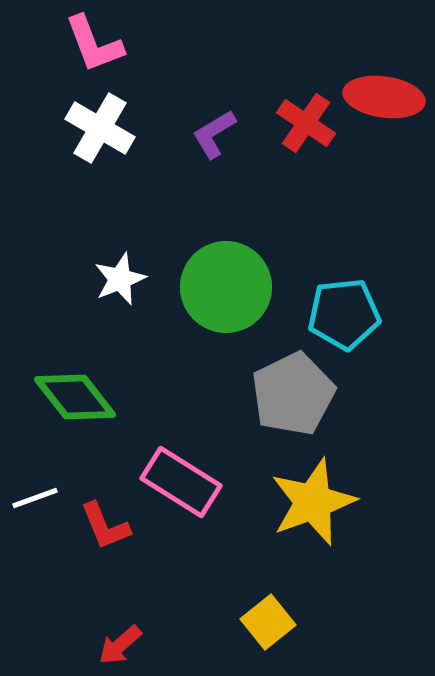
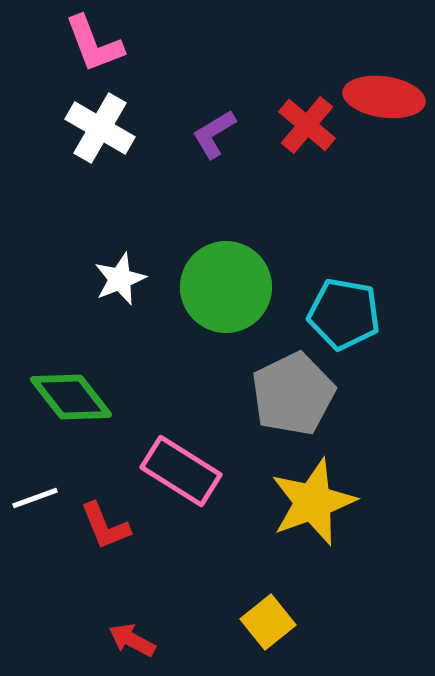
red cross: moved 1 px right, 2 px down; rotated 6 degrees clockwise
cyan pentagon: rotated 16 degrees clockwise
green diamond: moved 4 px left
pink rectangle: moved 11 px up
red arrow: moved 12 px right, 5 px up; rotated 69 degrees clockwise
